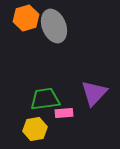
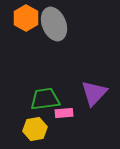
orange hexagon: rotated 15 degrees counterclockwise
gray ellipse: moved 2 px up
